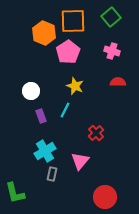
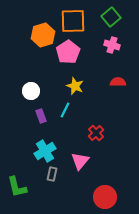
orange hexagon: moved 1 px left, 2 px down; rotated 20 degrees clockwise
pink cross: moved 6 px up
green L-shape: moved 2 px right, 6 px up
